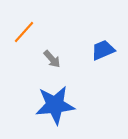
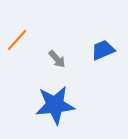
orange line: moved 7 px left, 8 px down
gray arrow: moved 5 px right
